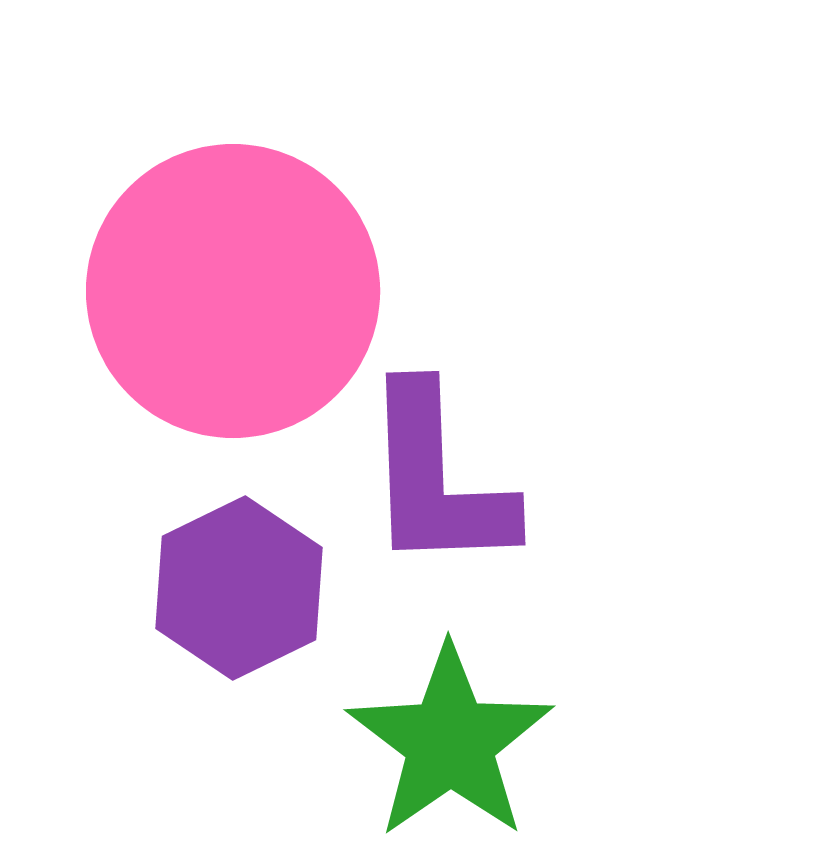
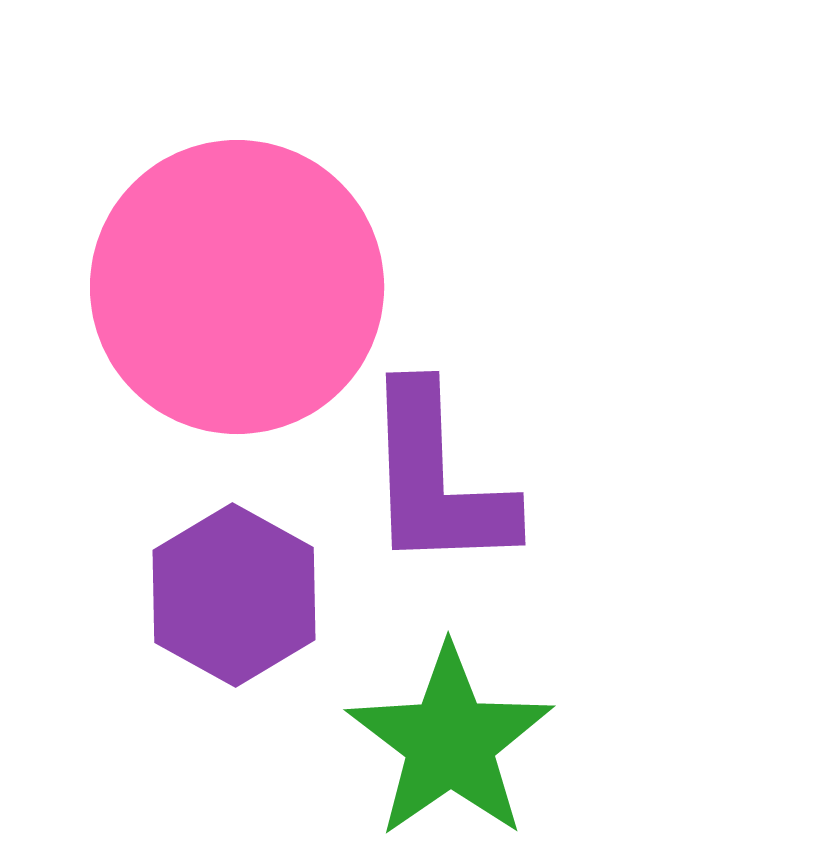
pink circle: moved 4 px right, 4 px up
purple hexagon: moved 5 px left, 7 px down; rotated 5 degrees counterclockwise
